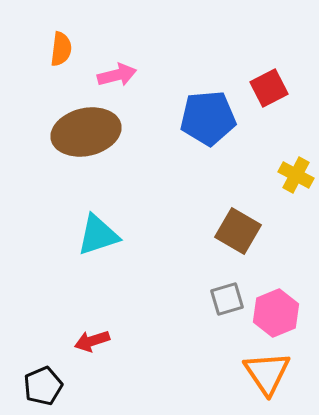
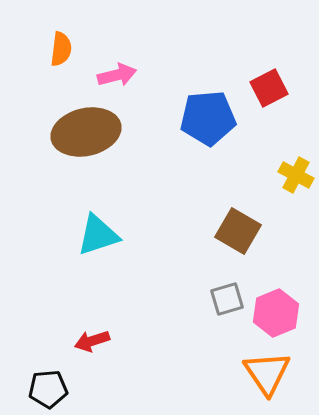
black pentagon: moved 5 px right, 3 px down; rotated 18 degrees clockwise
